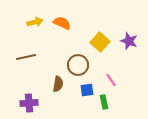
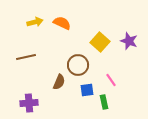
brown semicircle: moved 1 px right, 2 px up; rotated 14 degrees clockwise
